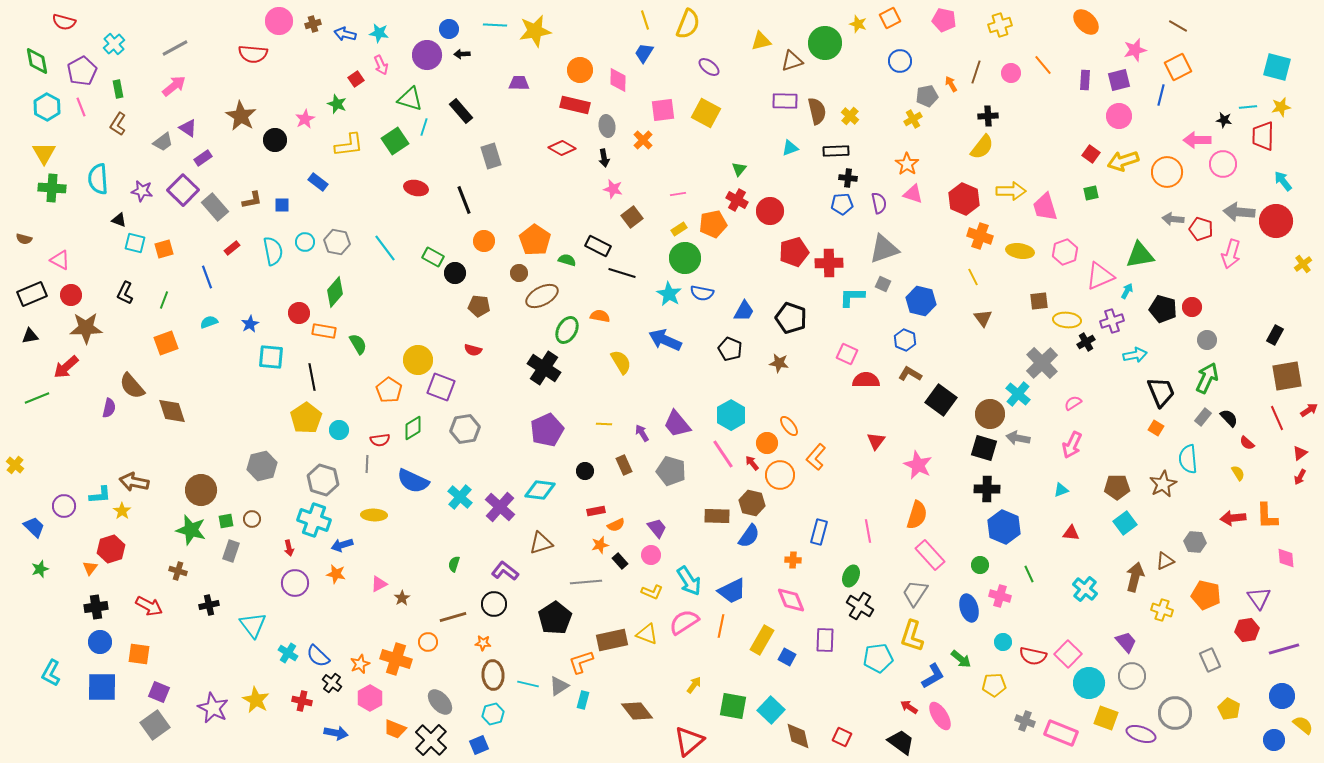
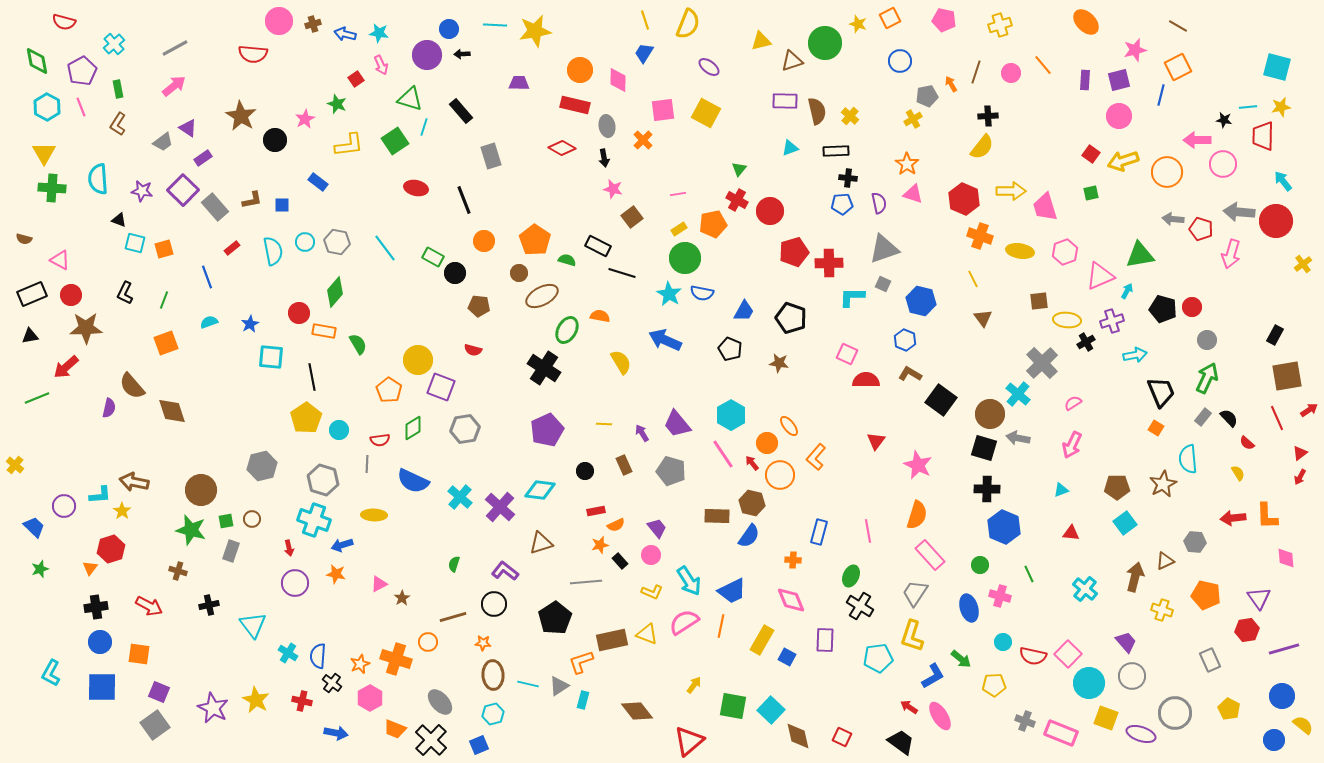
yellow line at (973, 277): moved 2 px down
blue semicircle at (318, 656): rotated 50 degrees clockwise
